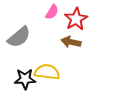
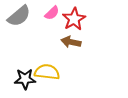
pink semicircle: moved 1 px down; rotated 14 degrees clockwise
red star: moved 2 px left
gray semicircle: moved 21 px up
